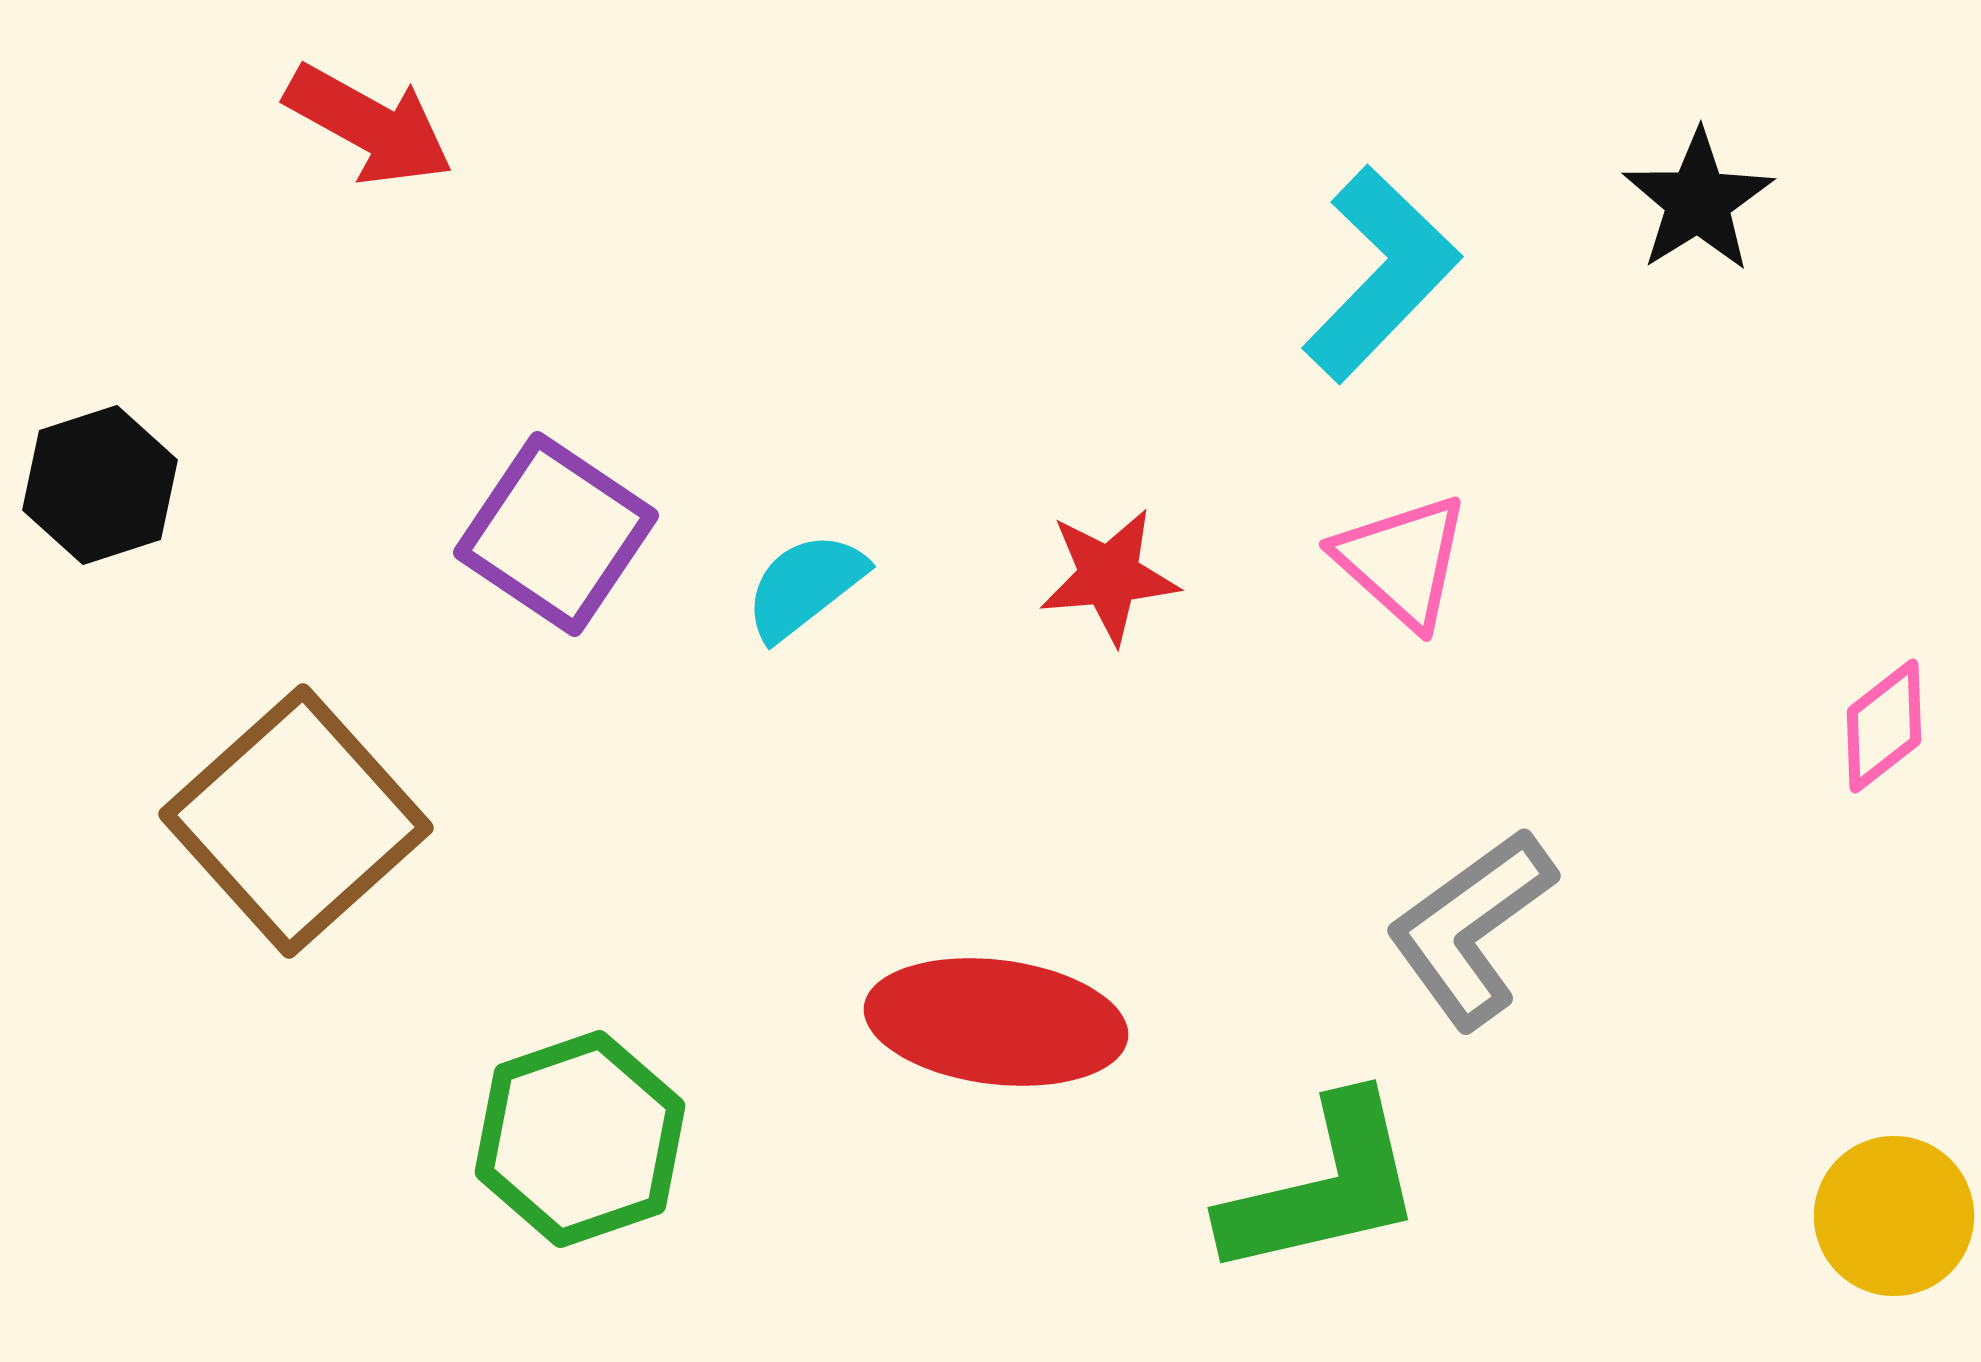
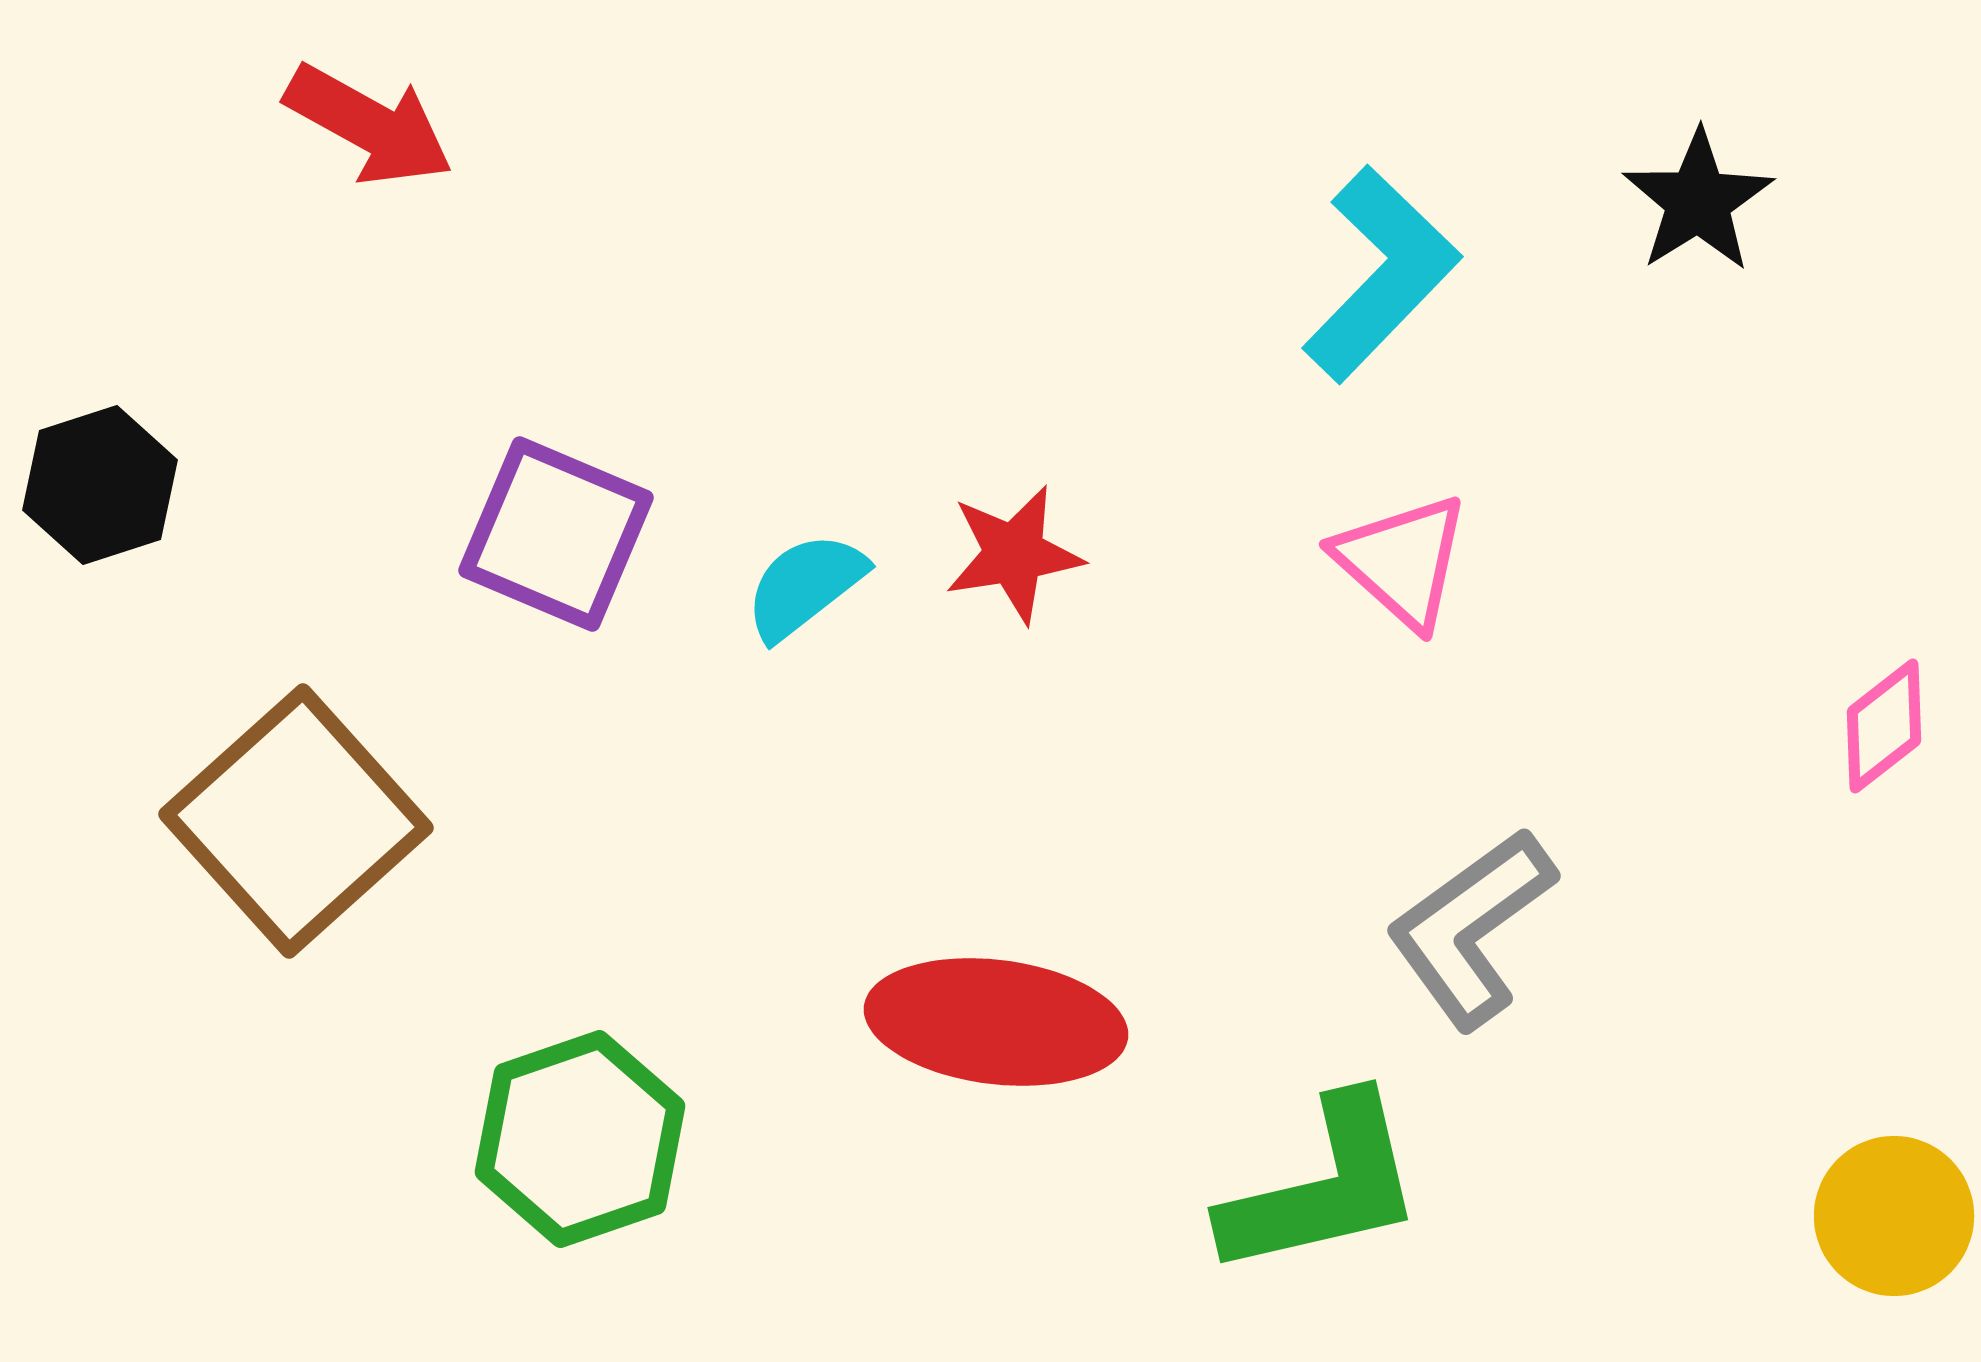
purple square: rotated 11 degrees counterclockwise
red star: moved 95 px left, 22 px up; rotated 4 degrees counterclockwise
